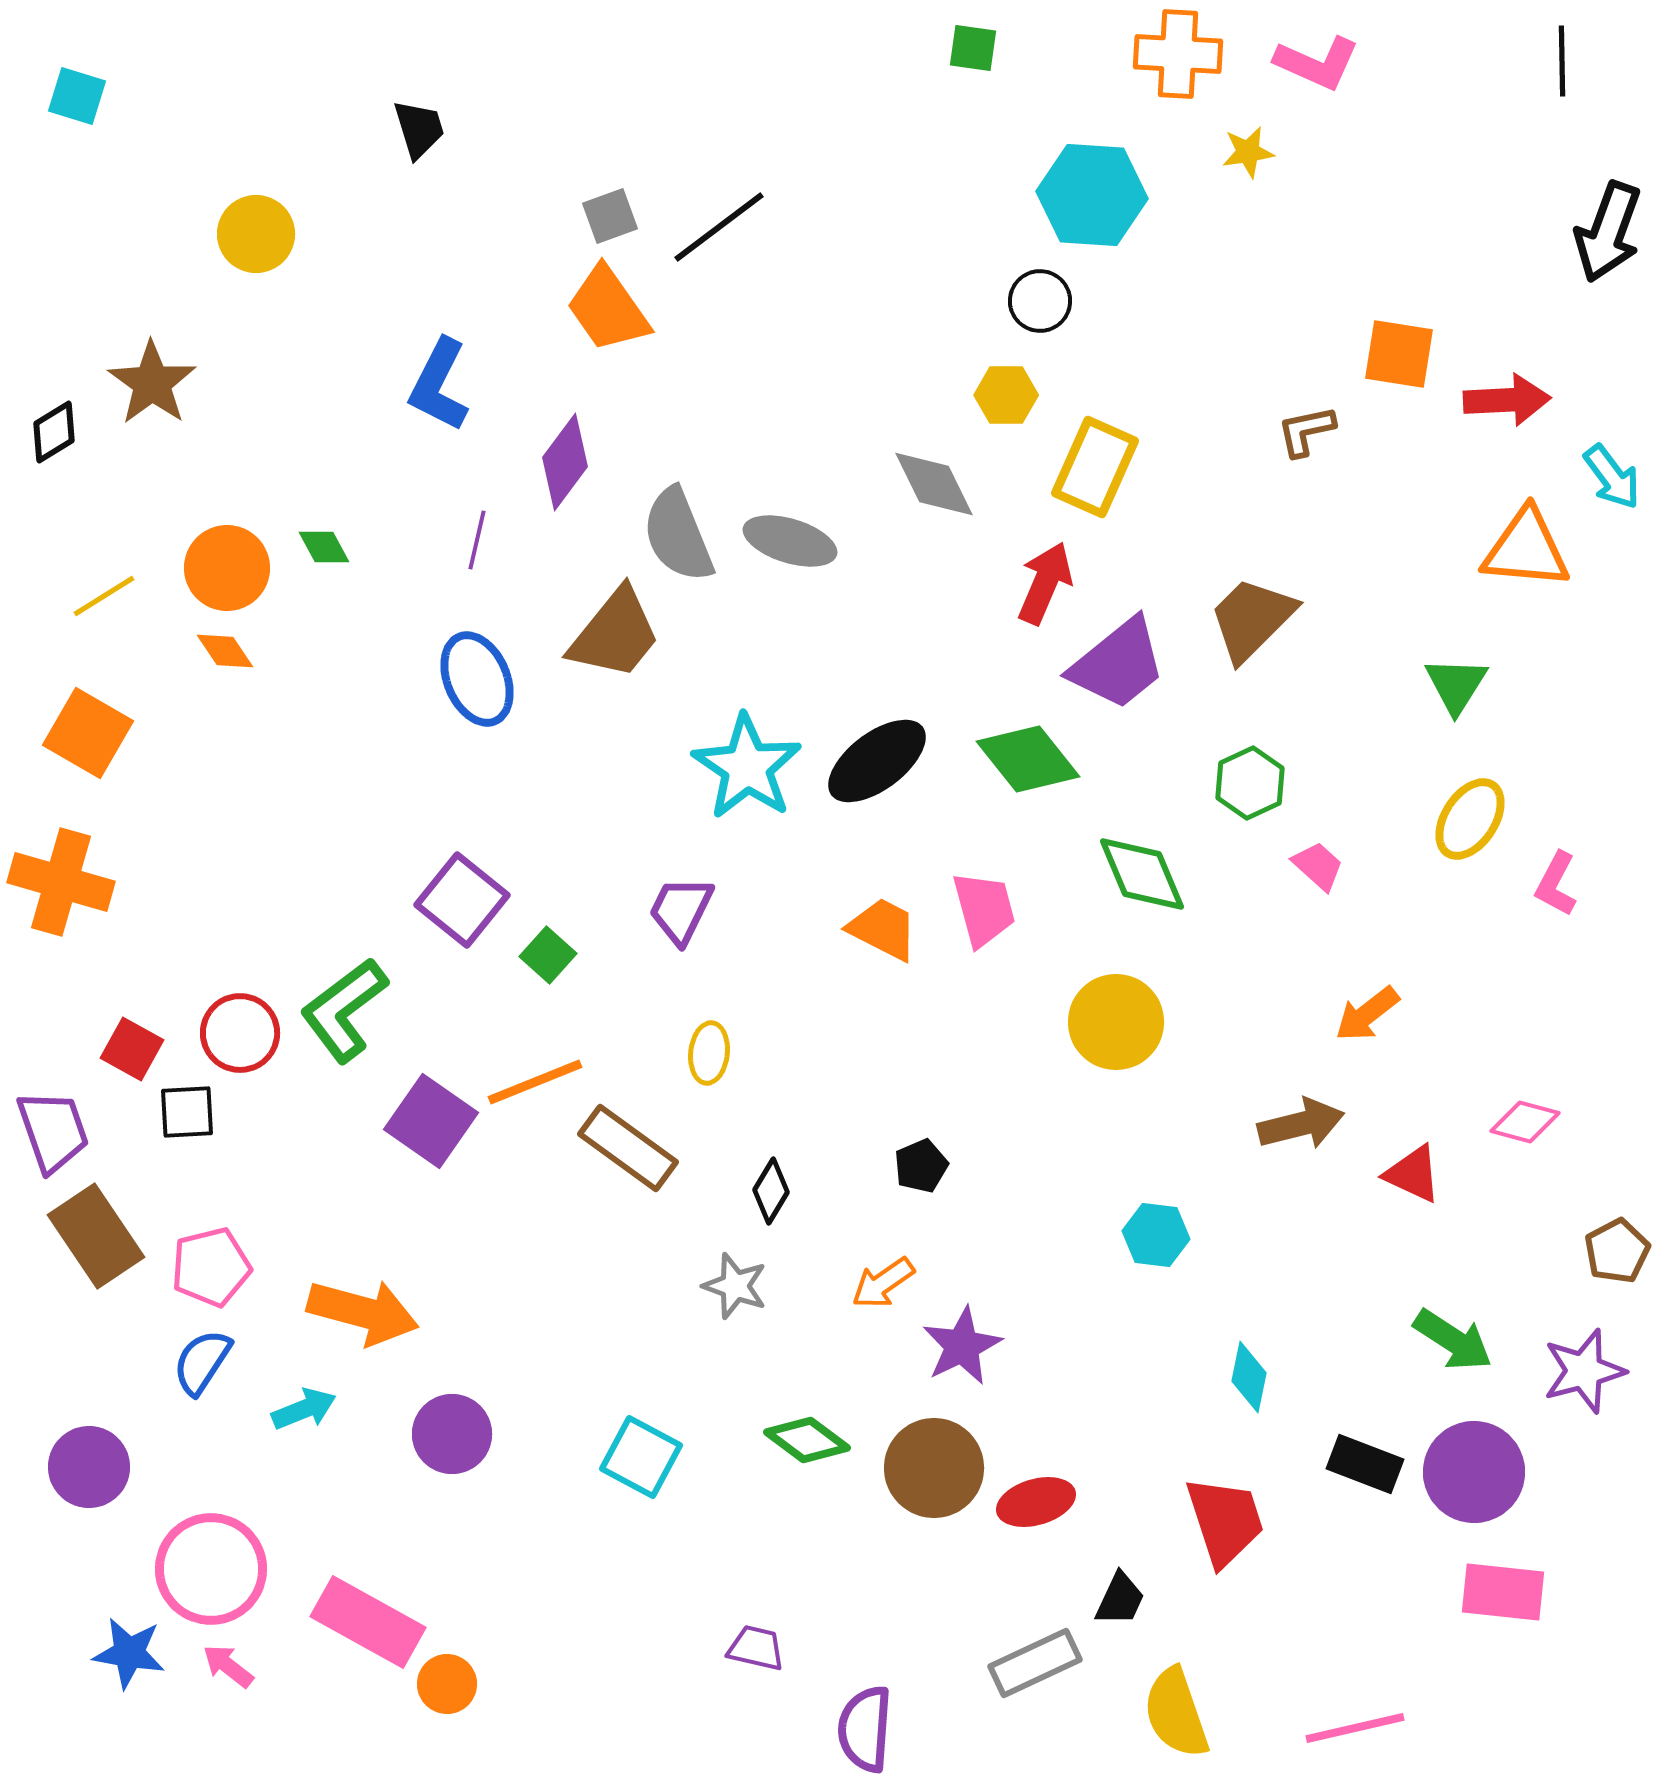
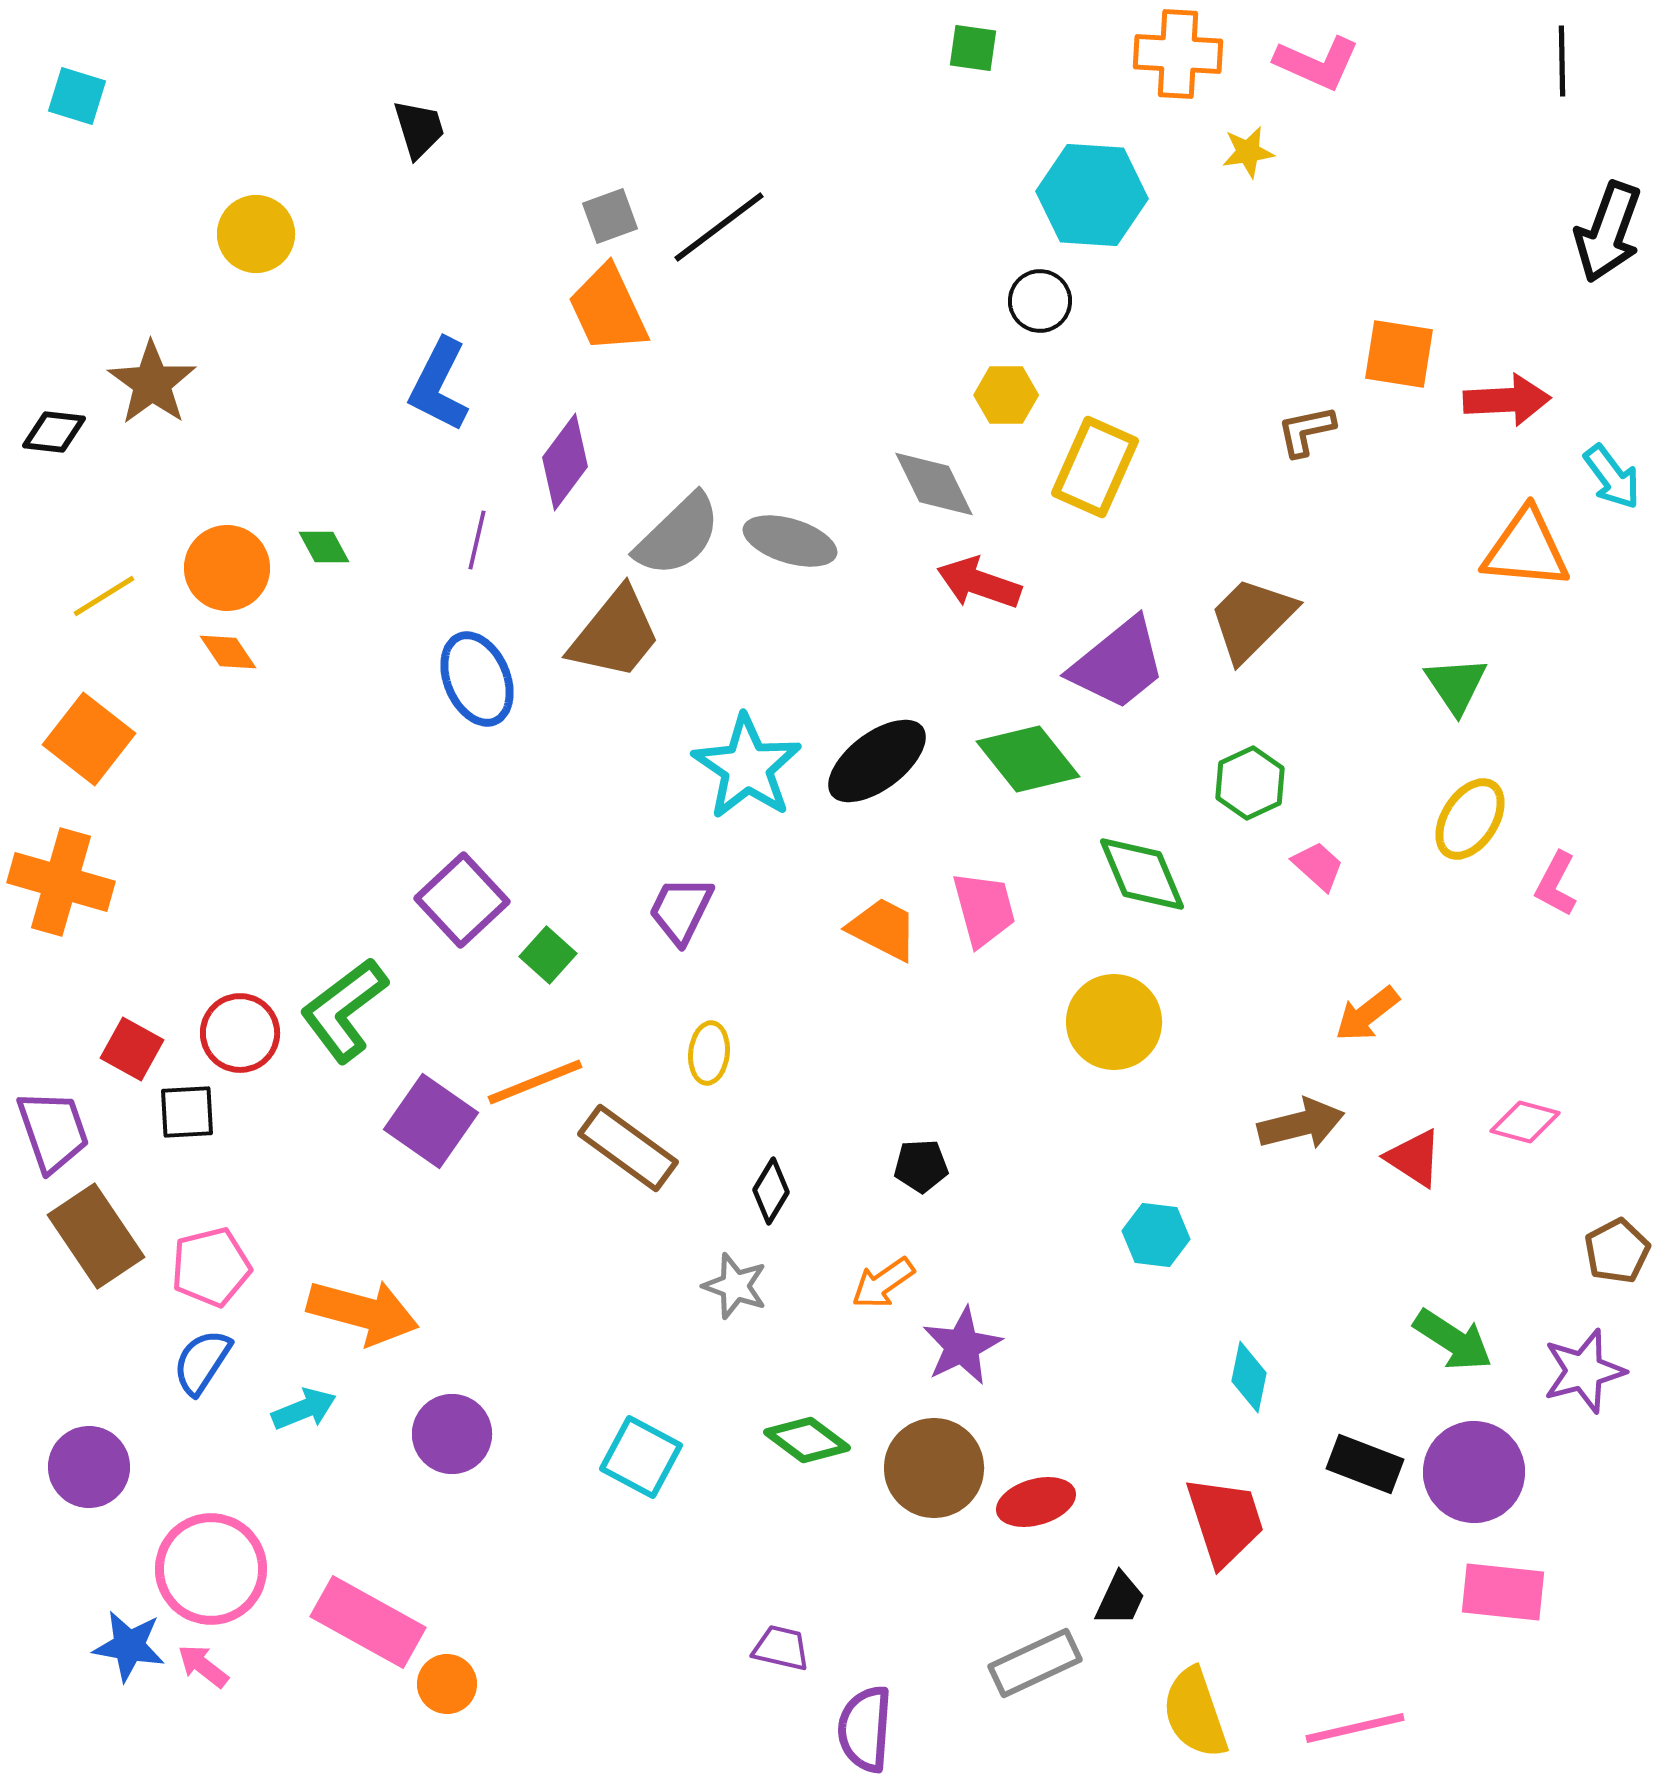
orange trapezoid at (608, 309): rotated 10 degrees clockwise
black diamond at (54, 432): rotated 38 degrees clockwise
gray semicircle at (678, 535): rotated 112 degrees counterclockwise
red arrow at (1045, 583): moved 66 px left; rotated 94 degrees counterclockwise
orange diamond at (225, 651): moved 3 px right, 1 px down
green triangle at (1456, 685): rotated 6 degrees counterclockwise
orange square at (88, 733): moved 1 px right, 6 px down; rotated 8 degrees clockwise
purple square at (462, 900): rotated 8 degrees clockwise
yellow circle at (1116, 1022): moved 2 px left
black pentagon at (921, 1166): rotated 20 degrees clockwise
red triangle at (1413, 1174): moved 1 px right, 16 px up; rotated 8 degrees clockwise
purple trapezoid at (756, 1648): moved 25 px right
blue star at (129, 1653): moved 7 px up
pink arrow at (228, 1666): moved 25 px left
yellow semicircle at (1176, 1713): moved 19 px right
